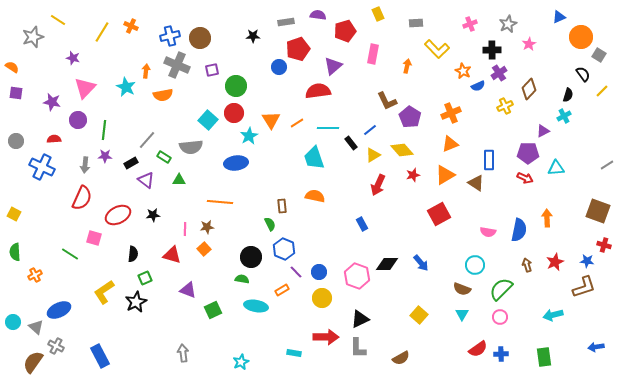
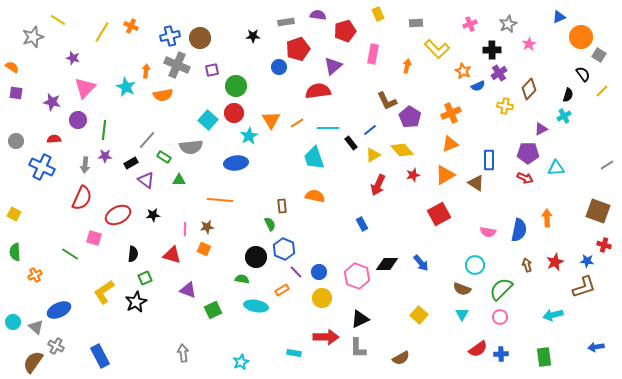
yellow cross at (505, 106): rotated 35 degrees clockwise
purple triangle at (543, 131): moved 2 px left, 2 px up
orange line at (220, 202): moved 2 px up
orange square at (204, 249): rotated 24 degrees counterclockwise
black circle at (251, 257): moved 5 px right
